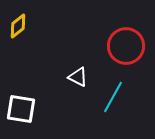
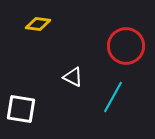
yellow diamond: moved 20 px right, 2 px up; rotated 45 degrees clockwise
white triangle: moved 5 px left
